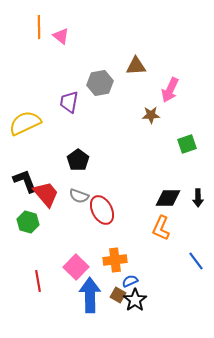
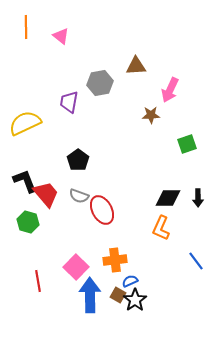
orange line: moved 13 px left
